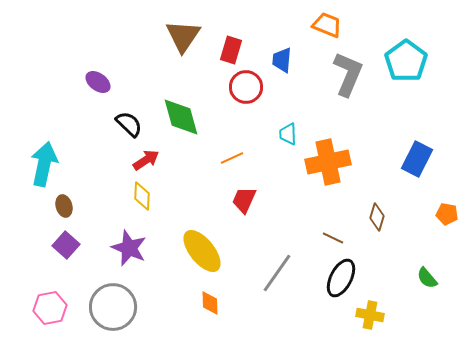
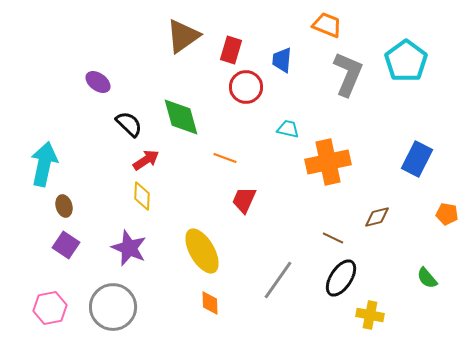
brown triangle: rotated 21 degrees clockwise
cyan trapezoid: moved 5 px up; rotated 105 degrees clockwise
orange line: moved 7 px left; rotated 45 degrees clockwise
brown diamond: rotated 60 degrees clockwise
purple square: rotated 8 degrees counterclockwise
yellow ellipse: rotated 9 degrees clockwise
gray line: moved 1 px right, 7 px down
black ellipse: rotated 6 degrees clockwise
